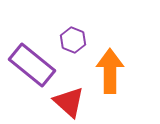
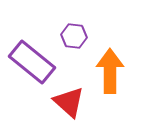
purple hexagon: moved 1 px right, 4 px up; rotated 15 degrees counterclockwise
purple rectangle: moved 3 px up
